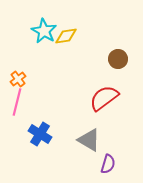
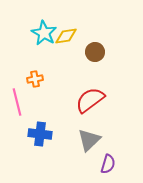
cyan star: moved 2 px down
brown circle: moved 23 px left, 7 px up
orange cross: moved 17 px right; rotated 28 degrees clockwise
red semicircle: moved 14 px left, 2 px down
pink line: rotated 28 degrees counterclockwise
blue cross: rotated 25 degrees counterclockwise
gray triangle: rotated 45 degrees clockwise
